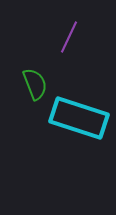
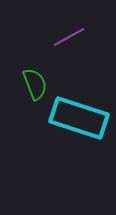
purple line: rotated 36 degrees clockwise
